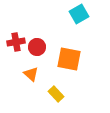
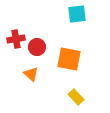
cyan square: moved 2 px left; rotated 24 degrees clockwise
red cross: moved 3 px up
yellow rectangle: moved 20 px right, 3 px down
